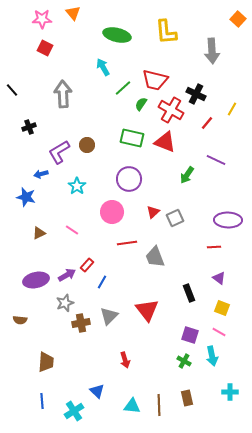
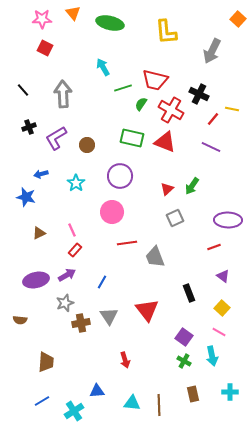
green ellipse at (117, 35): moved 7 px left, 12 px up
gray arrow at (212, 51): rotated 30 degrees clockwise
green line at (123, 88): rotated 24 degrees clockwise
black line at (12, 90): moved 11 px right
black cross at (196, 94): moved 3 px right
yellow line at (232, 109): rotated 72 degrees clockwise
red line at (207, 123): moved 6 px right, 4 px up
purple L-shape at (59, 152): moved 3 px left, 14 px up
purple line at (216, 160): moved 5 px left, 13 px up
green arrow at (187, 175): moved 5 px right, 11 px down
purple circle at (129, 179): moved 9 px left, 3 px up
cyan star at (77, 186): moved 1 px left, 3 px up
red triangle at (153, 212): moved 14 px right, 23 px up
pink line at (72, 230): rotated 32 degrees clockwise
red line at (214, 247): rotated 16 degrees counterclockwise
red rectangle at (87, 265): moved 12 px left, 15 px up
purple triangle at (219, 278): moved 4 px right, 2 px up
yellow square at (222, 308): rotated 21 degrees clockwise
gray triangle at (109, 316): rotated 18 degrees counterclockwise
purple square at (190, 335): moved 6 px left, 2 px down; rotated 18 degrees clockwise
blue triangle at (97, 391): rotated 49 degrees counterclockwise
brown rectangle at (187, 398): moved 6 px right, 4 px up
blue line at (42, 401): rotated 63 degrees clockwise
cyan triangle at (132, 406): moved 3 px up
